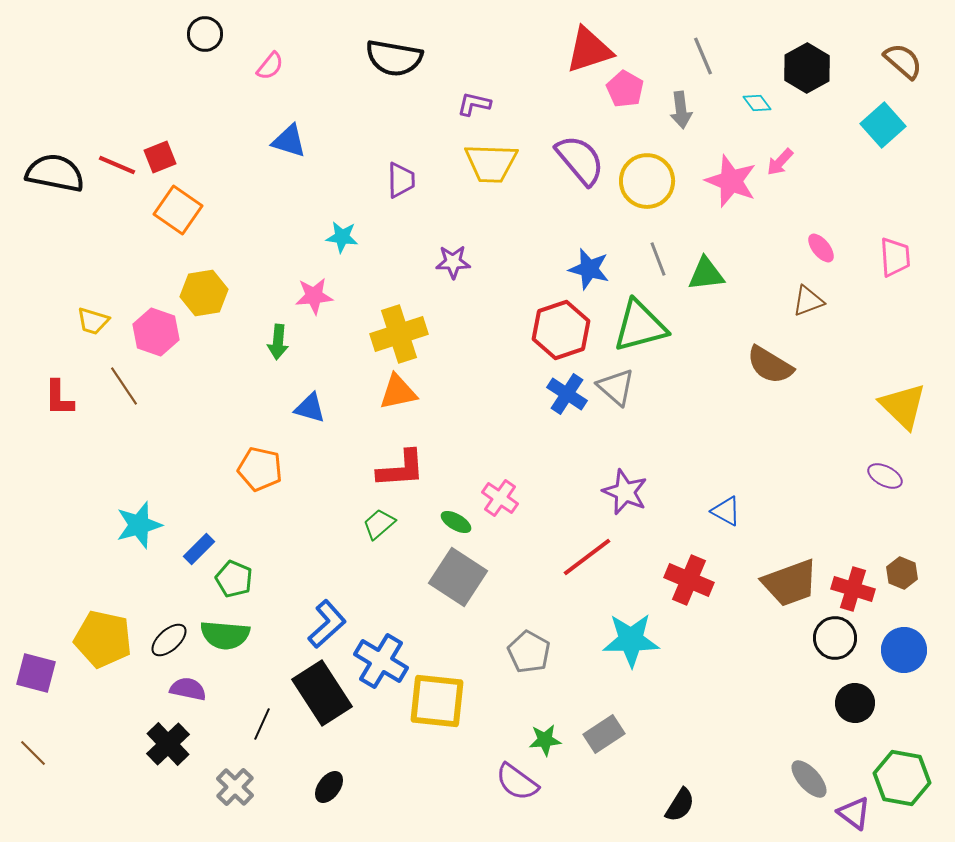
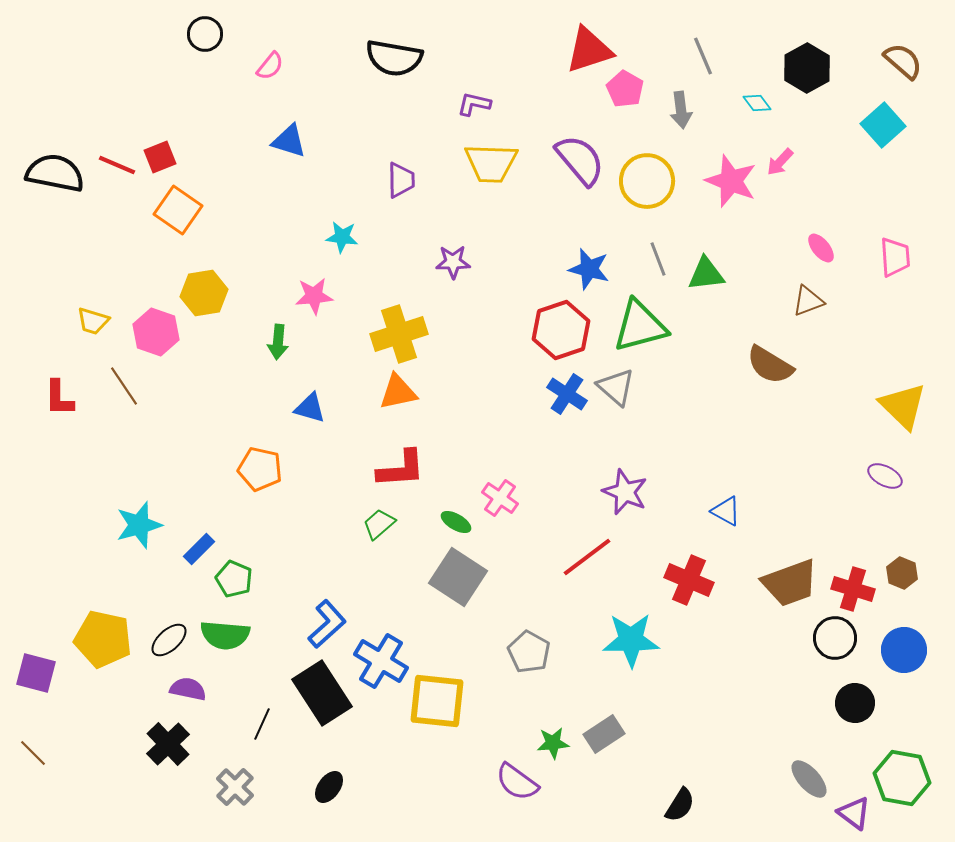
green star at (545, 740): moved 8 px right, 3 px down
